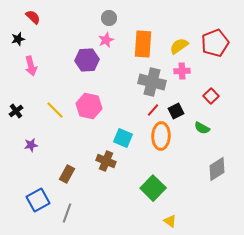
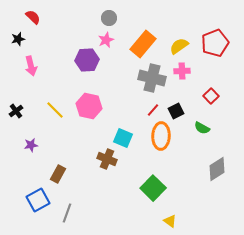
orange rectangle: rotated 36 degrees clockwise
gray cross: moved 4 px up
brown cross: moved 1 px right, 2 px up
brown rectangle: moved 9 px left
